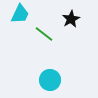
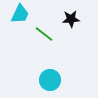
black star: rotated 24 degrees clockwise
